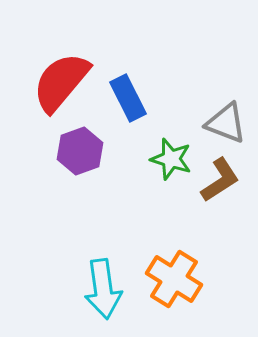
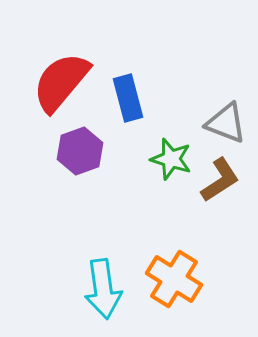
blue rectangle: rotated 12 degrees clockwise
